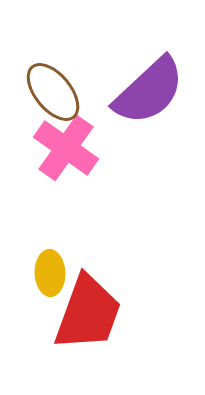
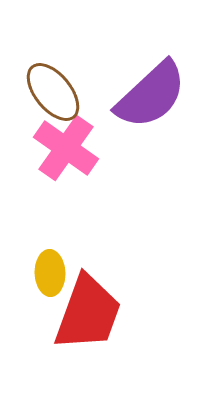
purple semicircle: moved 2 px right, 4 px down
